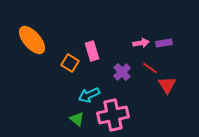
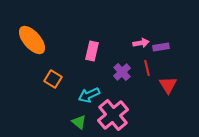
purple rectangle: moved 3 px left, 4 px down
pink rectangle: rotated 30 degrees clockwise
orange square: moved 17 px left, 16 px down
red line: moved 3 px left; rotated 42 degrees clockwise
red triangle: moved 1 px right
pink cross: rotated 28 degrees counterclockwise
green triangle: moved 2 px right, 3 px down
